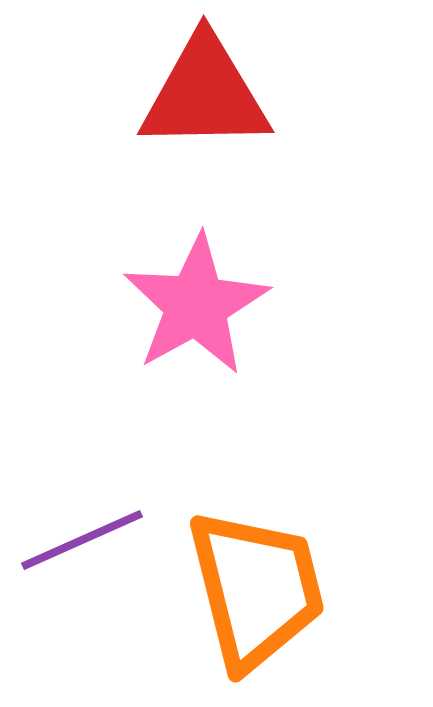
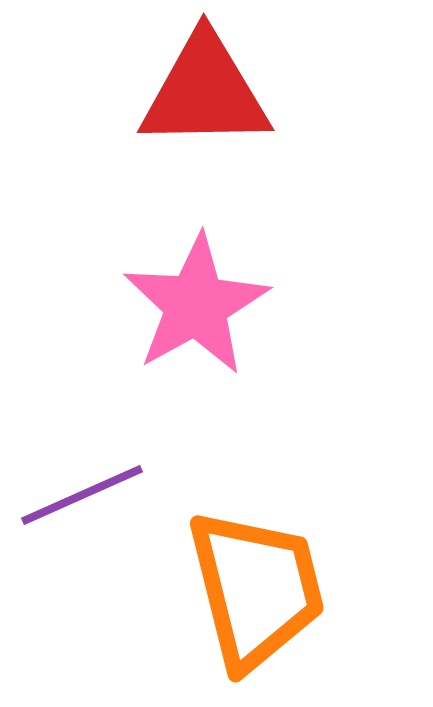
red triangle: moved 2 px up
purple line: moved 45 px up
